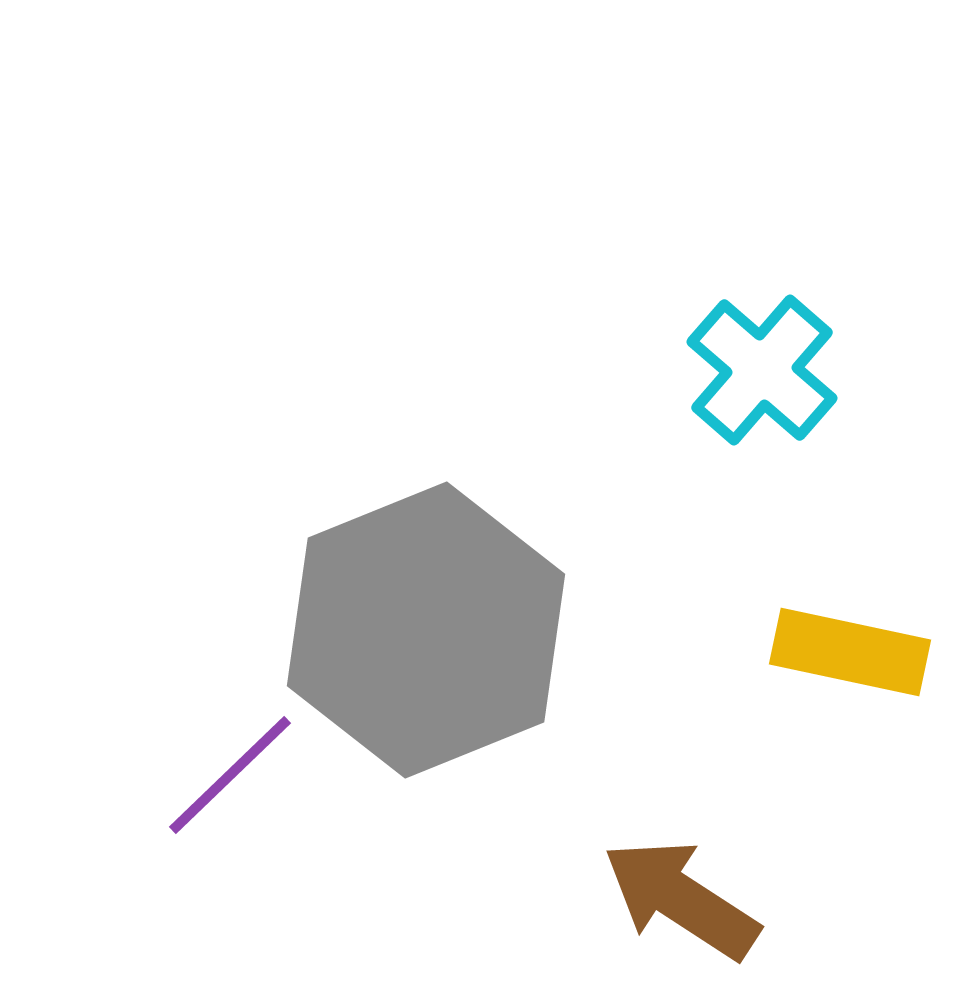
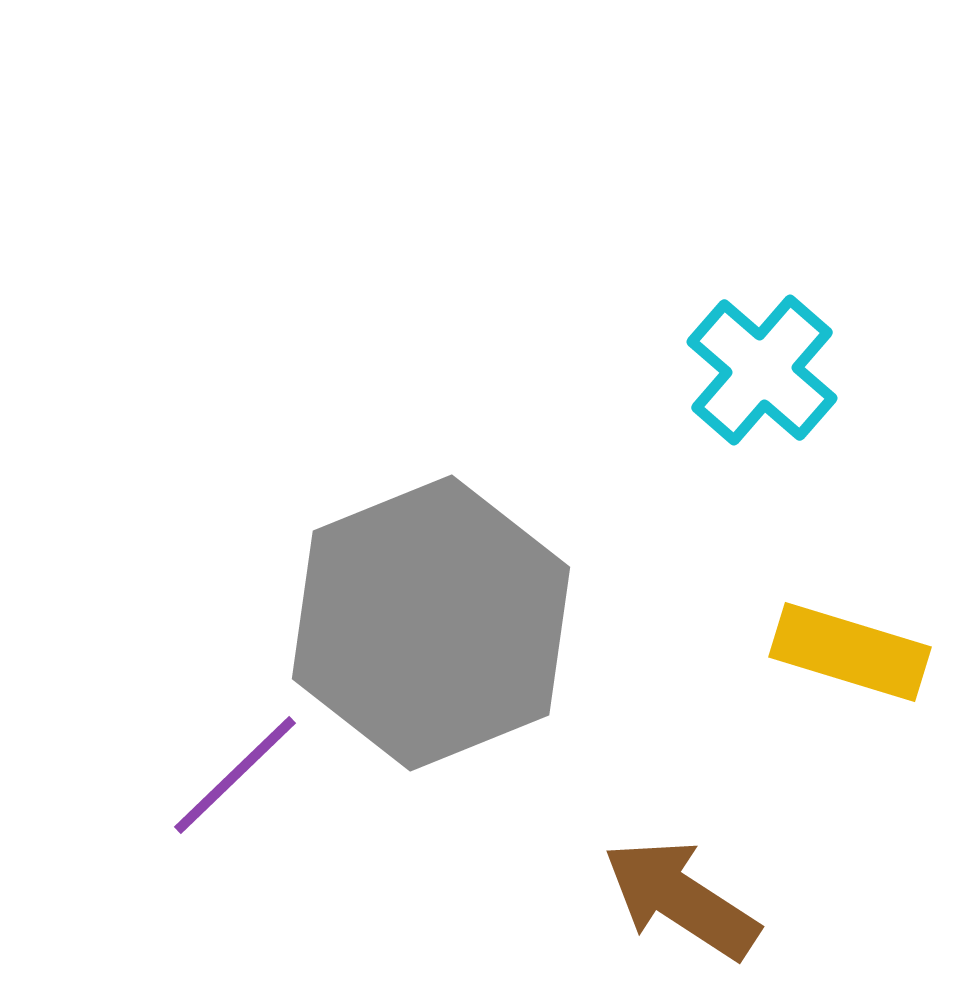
gray hexagon: moved 5 px right, 7 px up
yellow rectangle: rotated 5 degrees clockwise
purple line: moved 5 px right
